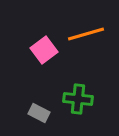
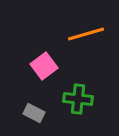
pink square: moved 16 px down
gray rectangle: moved 5 px left
